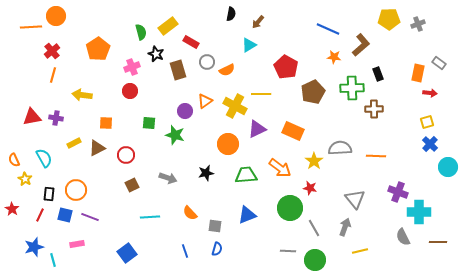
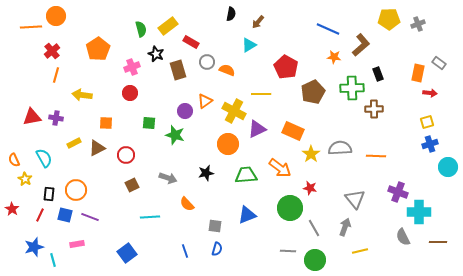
green semicircle at (141, 32): moved 3 px up
orange semicircle at (227, 70): rotated 133 degrees counterclockwise
orange line at (53, 75): moved 3 px right
red circle at (130, 91): moved 2 px down
yellow cross at (235, 106): moved 1 px left, 5 px down
blue cross at (430, 144): rotated 28 degrees clockwise
yellow star at (314, 161): moved 3 px left, 7 px up
orange semicircle at (190, 213): moved 3 px left, 9 px up
